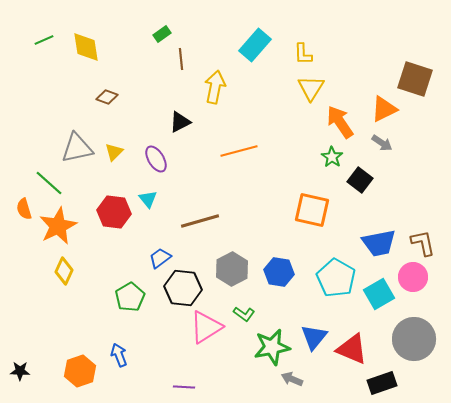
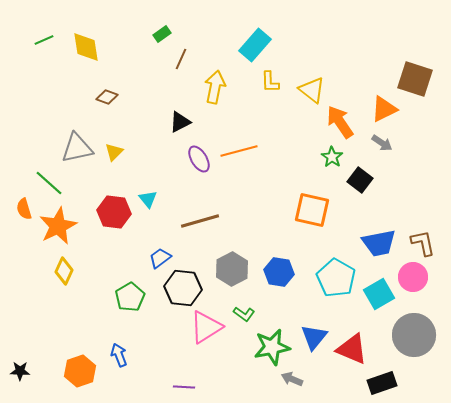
yellow L-shape at (303, 54): moved 33 px left, 28 px down
brown line at (181, 59): rotated 30 degrees clockwise
yellow triangle at (311, 88): moved 1 px right, 2 px down; rotated 24 degrees counterclockwise
purple ellipse at (156, 159): moved 43 px right
gray circle at (414, 339): moved 4 px up
